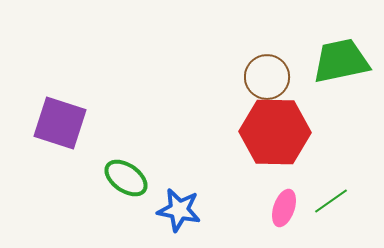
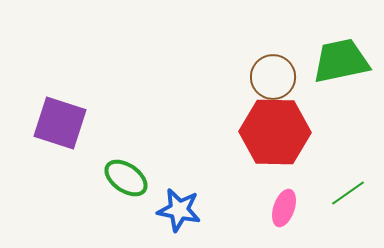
brown circle: moved 6 px right
green line: moved 17 px right, 8 px up
